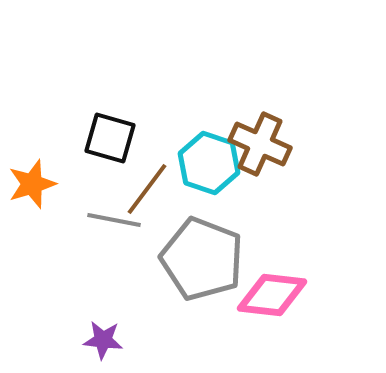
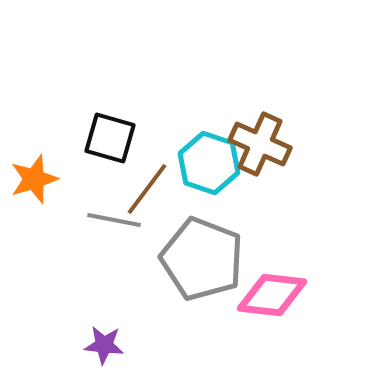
orange star: moved 2 px right, 5 px up
purple star: moved 1 px right, 5 px down
